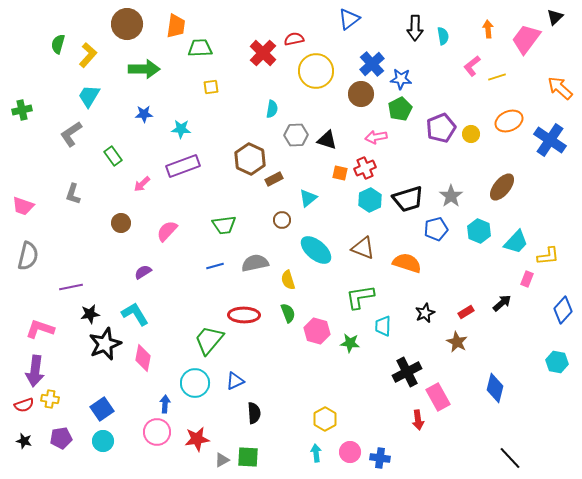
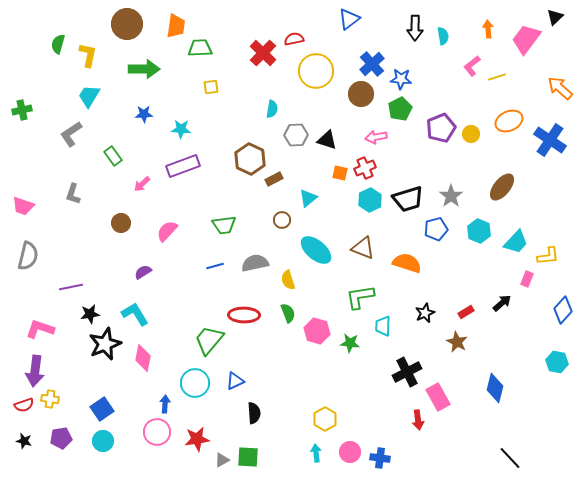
yellow L-shape at (88, 55): rotated 30 degrees counterclockwise
